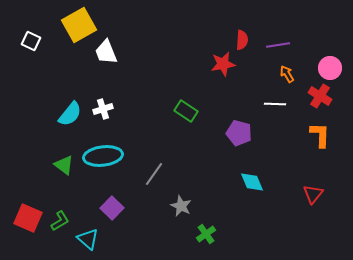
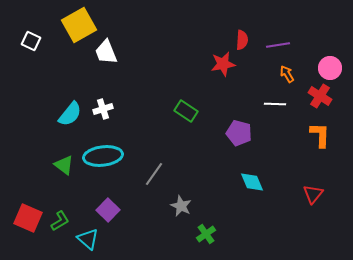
purple square: moved 4 px left, 2 px down
